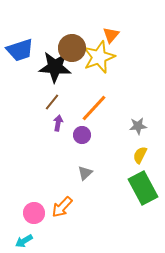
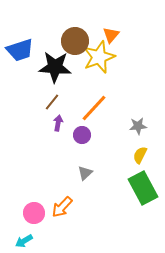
brown circle: moved 3 px right, 7 px up
